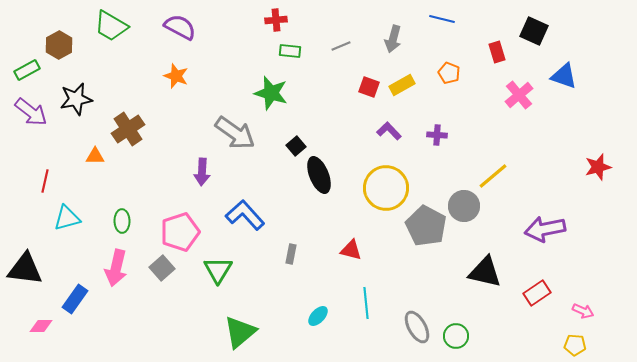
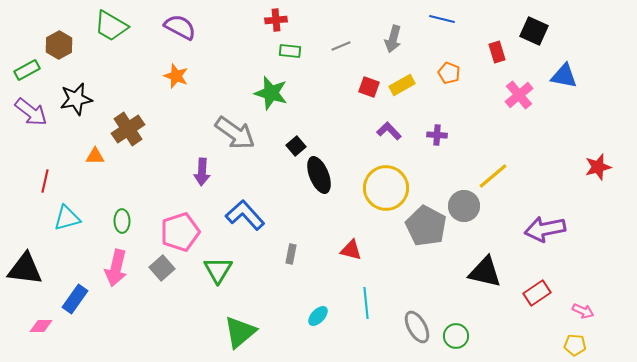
blue triangle at (564, 76): rotated 8 degrees counterclockwise
